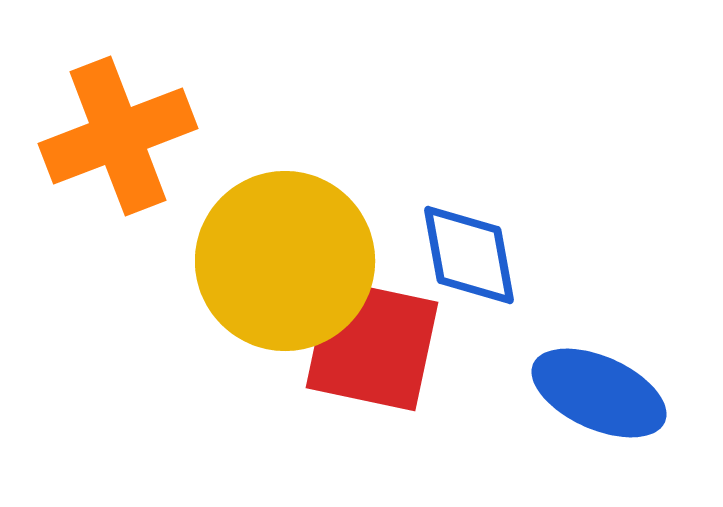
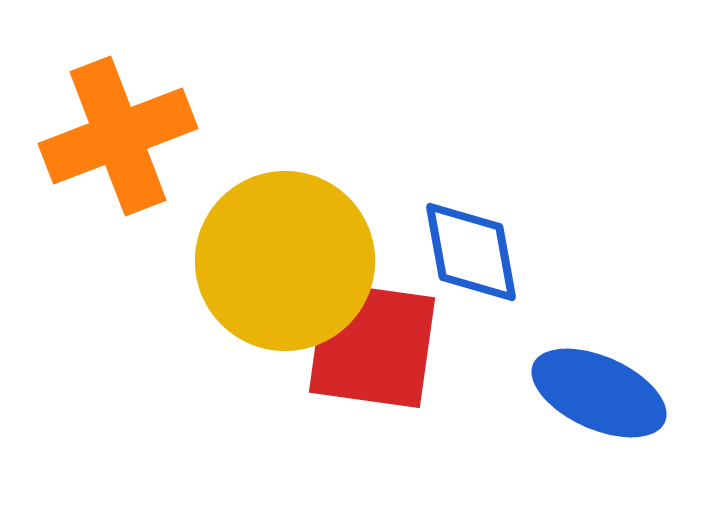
blue diamond: moved 2 px right, 3 px up
red square: rotated 4 degrees counterclockwise
